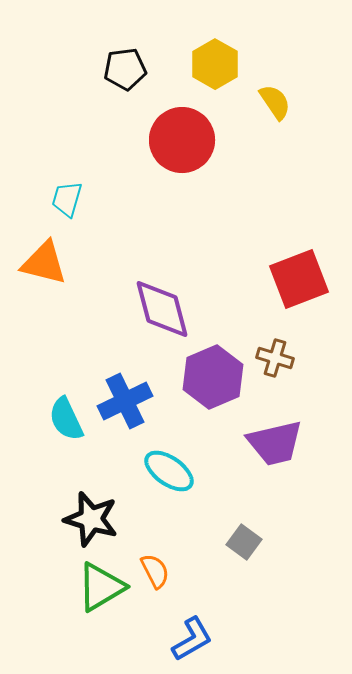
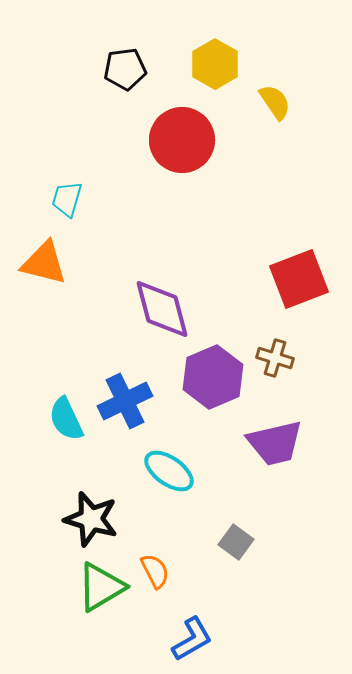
gray square: moved 8 px left
